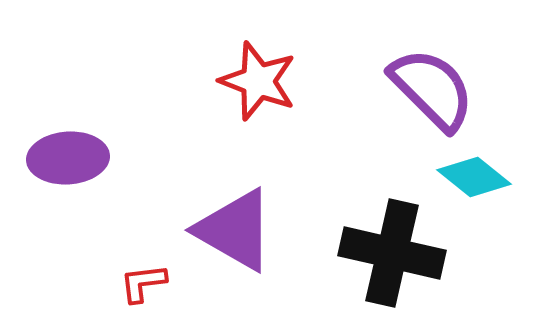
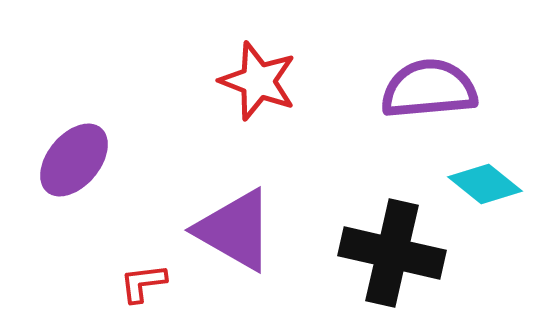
purple semicircle: moved 3 px left; rotated 50 degrees counterclockwise
purple ellipse: moved 6 px right, 2 px down; rotated 46 degrees counterclockwise
cyan diamond: moved 11 px right, 7 px down
